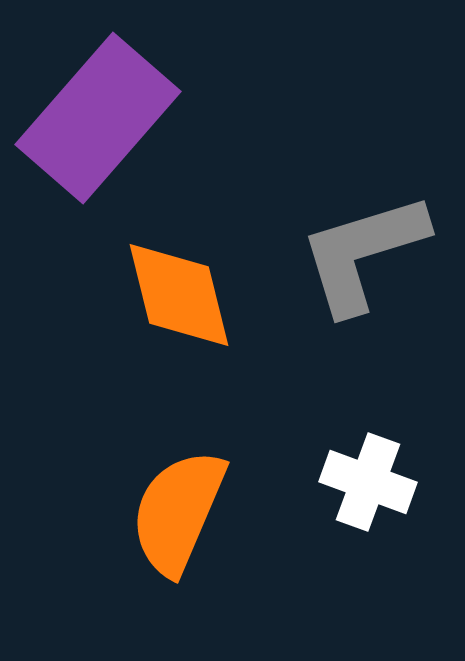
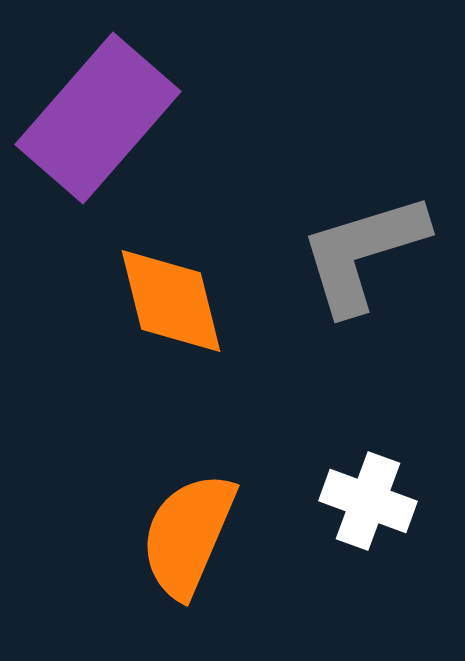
orange diamond: moved 8 px left, 6 px down
white cross: moved 19 px down
orange semicircle: moved 10 px right, 23 px down
